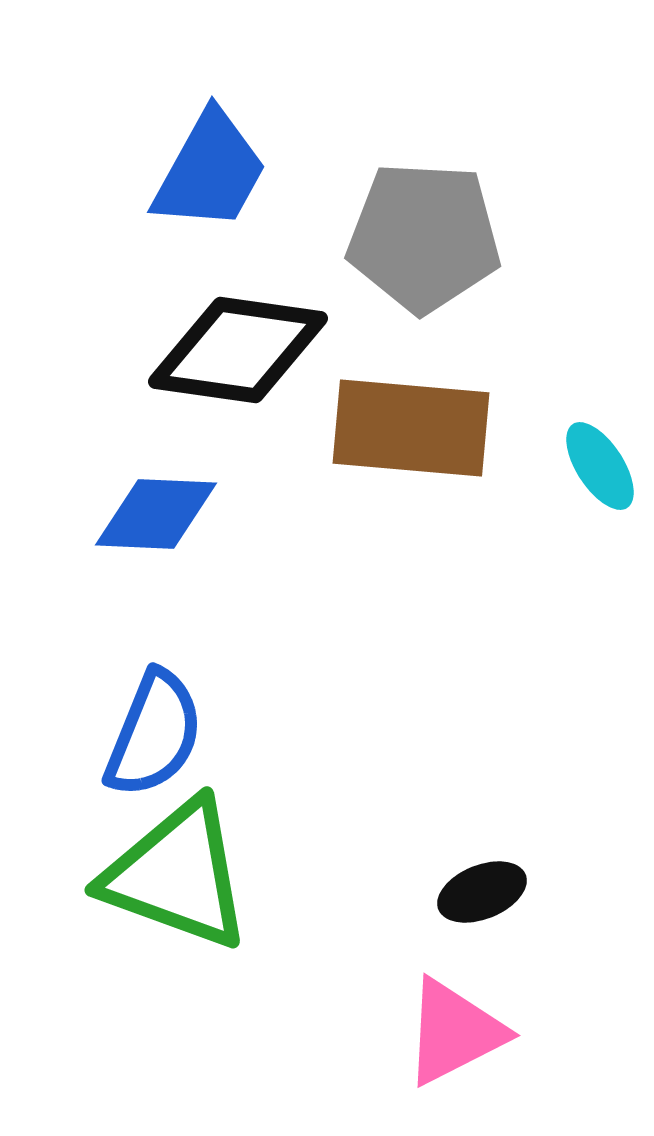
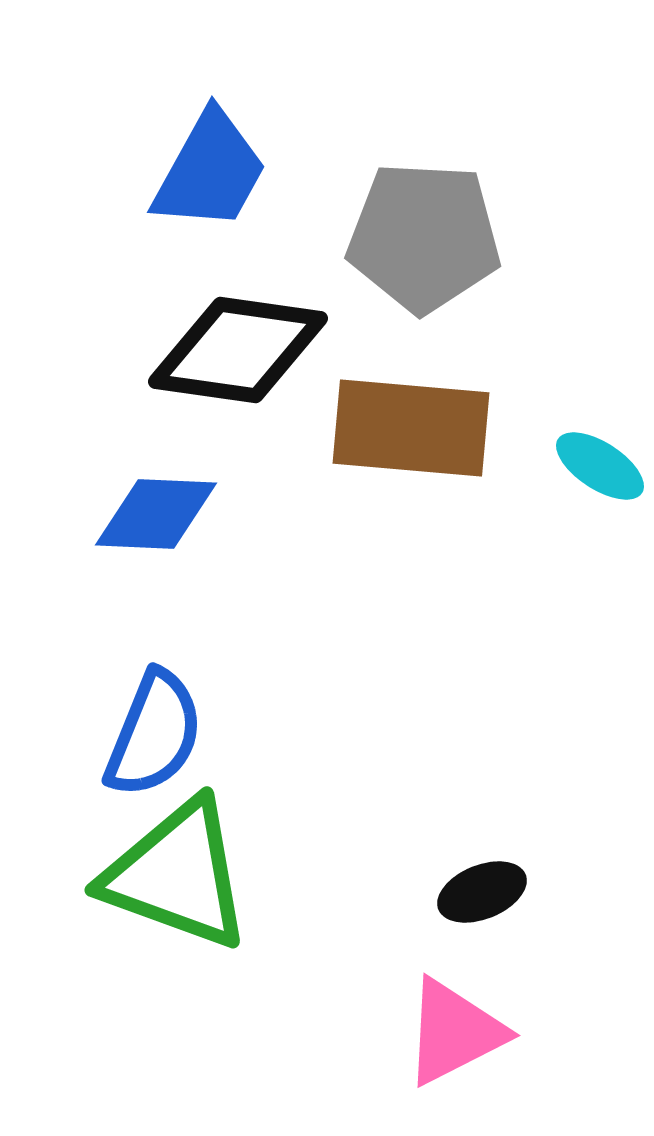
cyan ellipse: rotated 24 degrees counterclockwise
